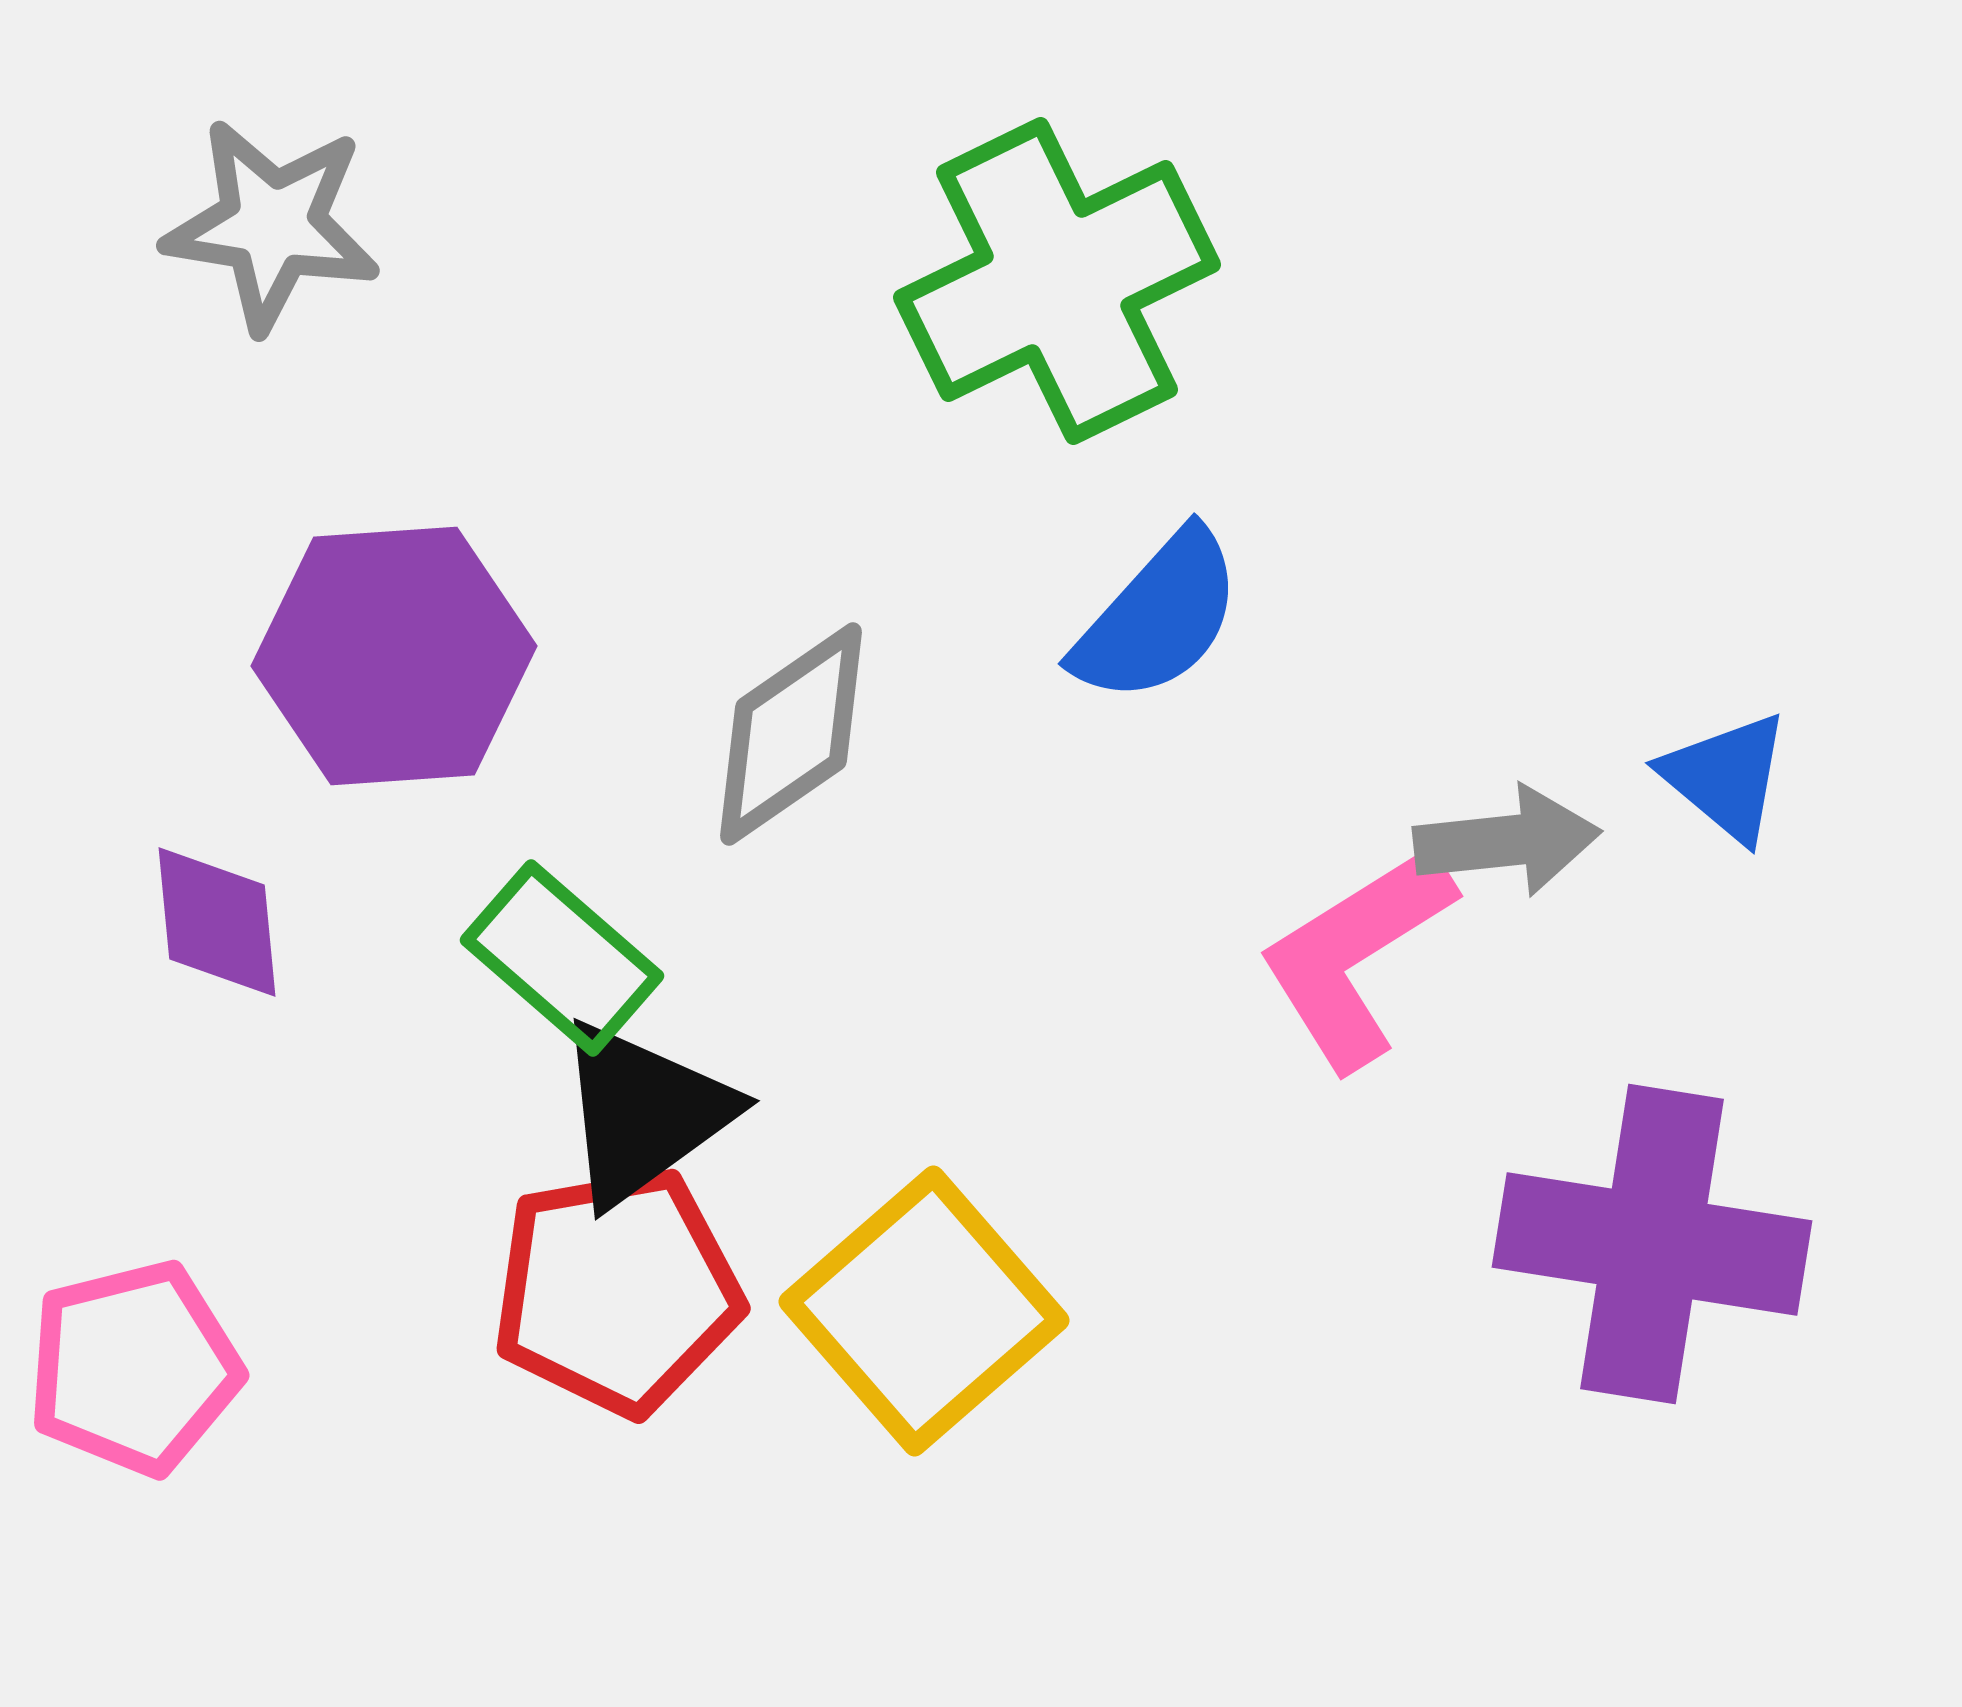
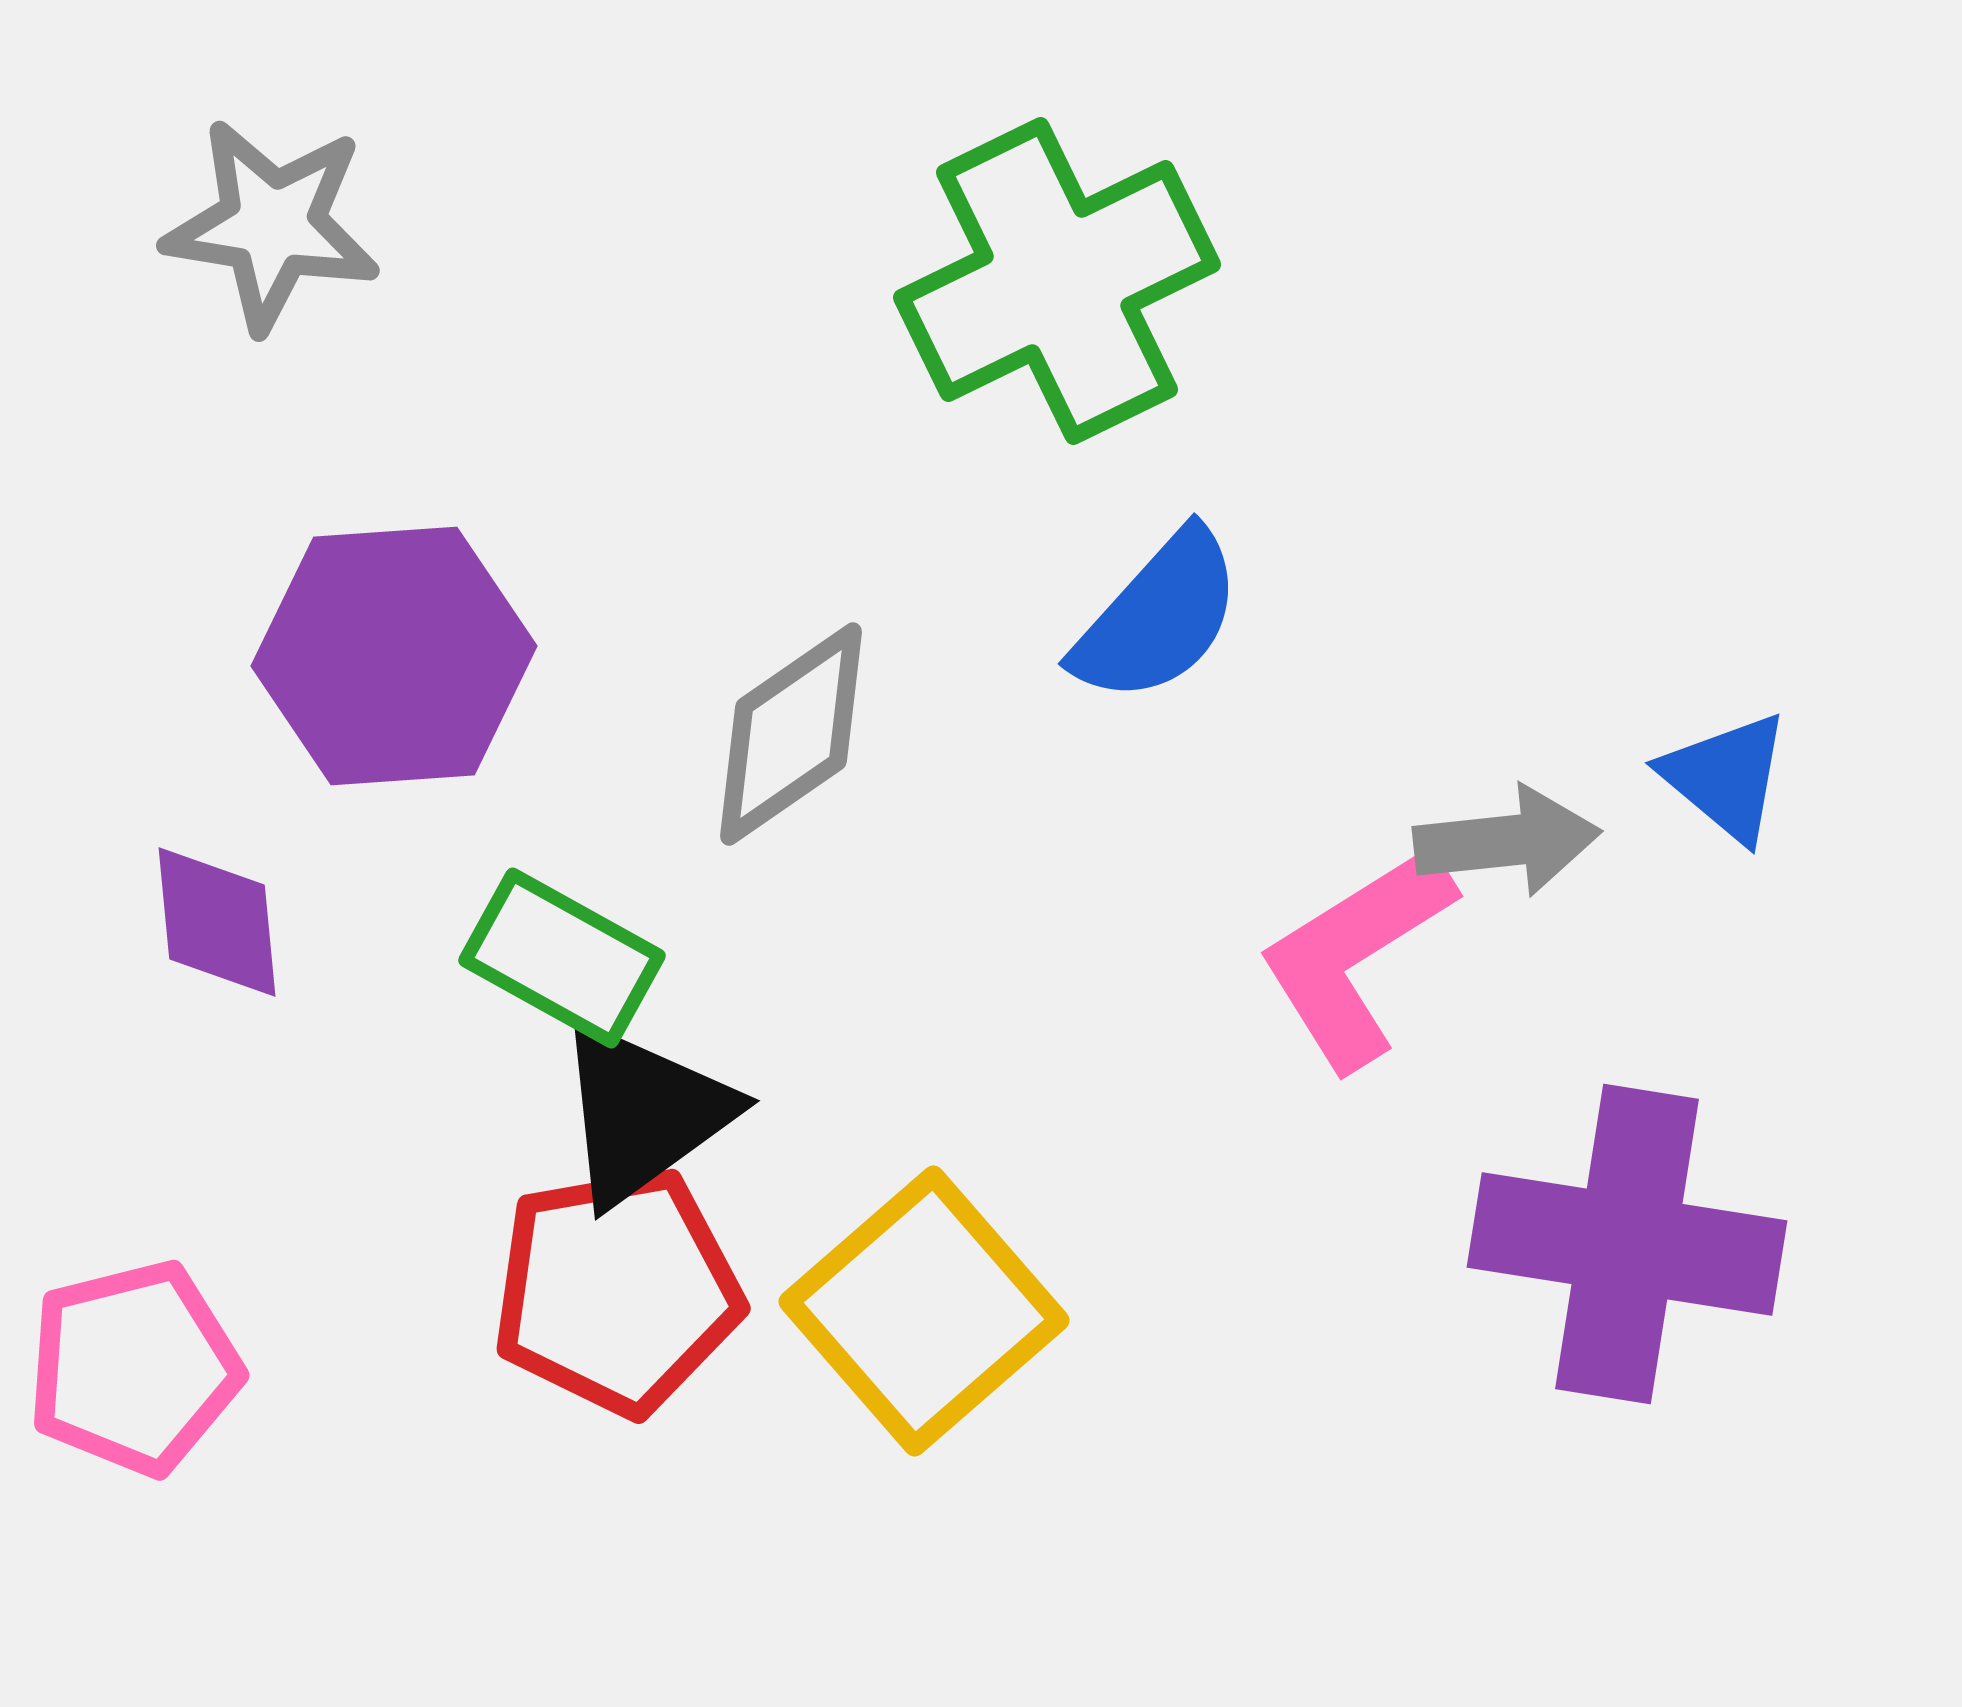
green rectangle: rotated 12 degrees counterclockwise
purple cross: moved 25 px left
